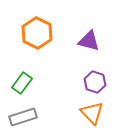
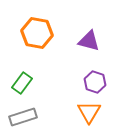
orange hexagon: rotated 16 degrees counterclockwise
orange triangle: moved 3 px left, 1 px up; rotated 15 degrees clockwise
